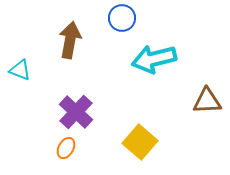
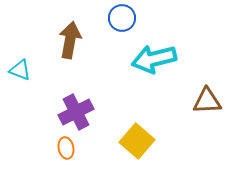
purple cross: rotated 20 degrees clockwise
yellow square: moved 3 px left, 1 px up
orange ellipse: rotated 40 degrees counterclockwise
